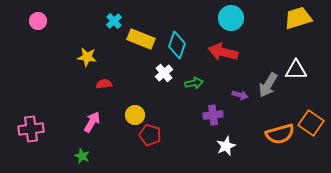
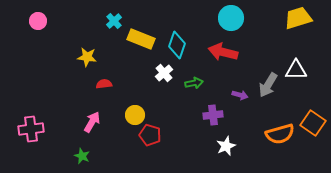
orange square: moved 2 px right
